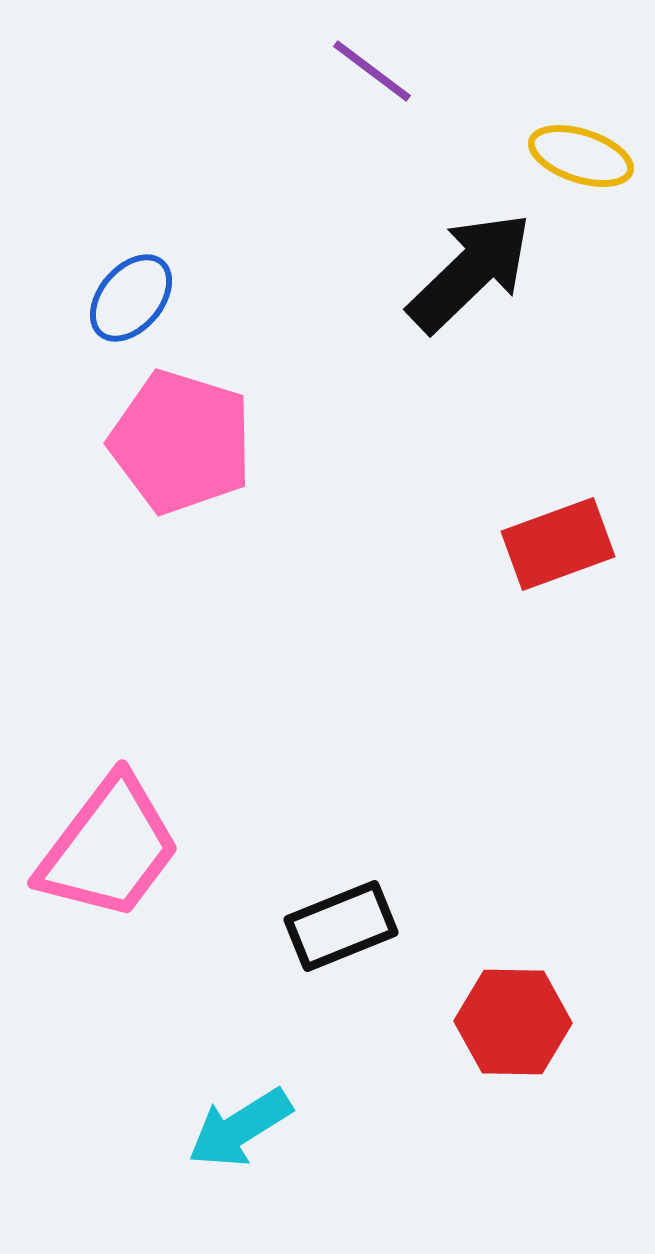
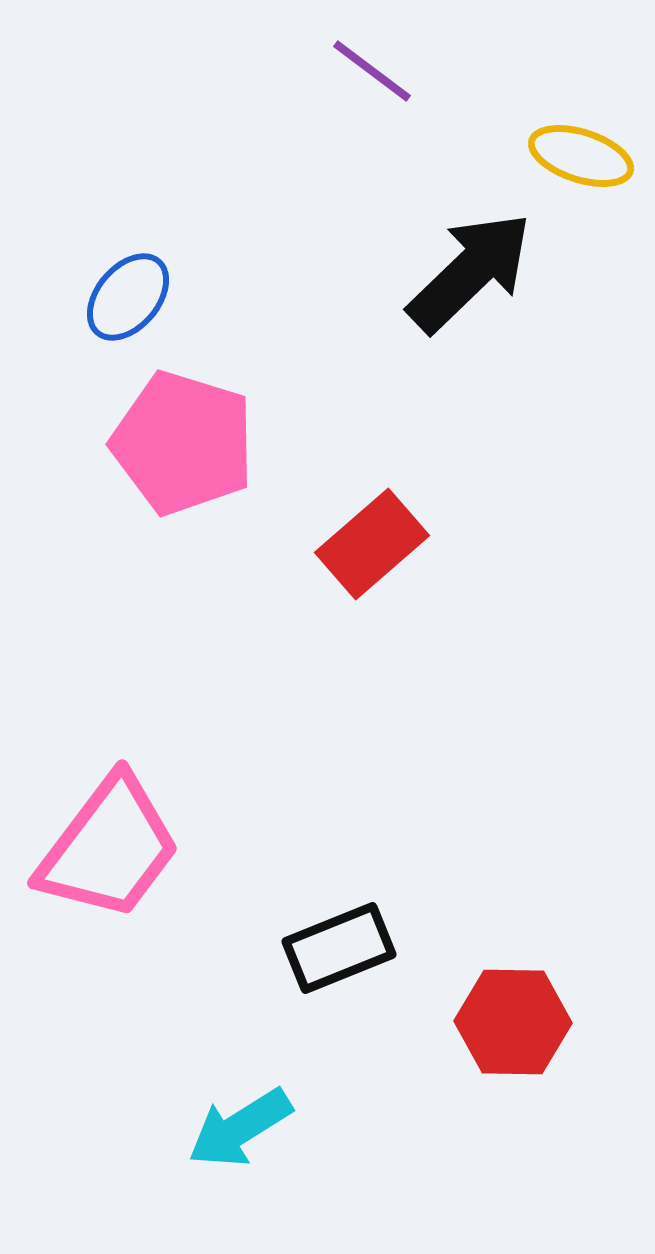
blue ellipse: moved 3 px left, 1 px up
pink pentagon: moved 2 px right, 1 px down
red rectangle: moved 186 px left; rotated 21 degrees counterclockwise
black rectangle: moved 2 px left, 22 px down
